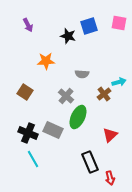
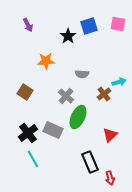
pink square: moved 1 px left, 1 px down
black star: rotated 21 degrees clockwise
black cross: rotated 30 degrees clockwise
